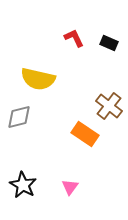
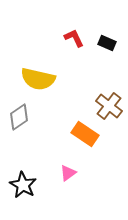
black rectangle: moved 2 px left
gray diamond: rotated 20 degrees counterclockwise
pink triangle: moved 2 px left, 14 px up; rotated 18 degrees clockwise
